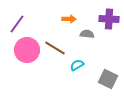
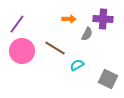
purple cross: moved 6 px left
gray semicircle: rotated 112 degrees clockwise
pink circle: moved 5 px left, 1 px down
